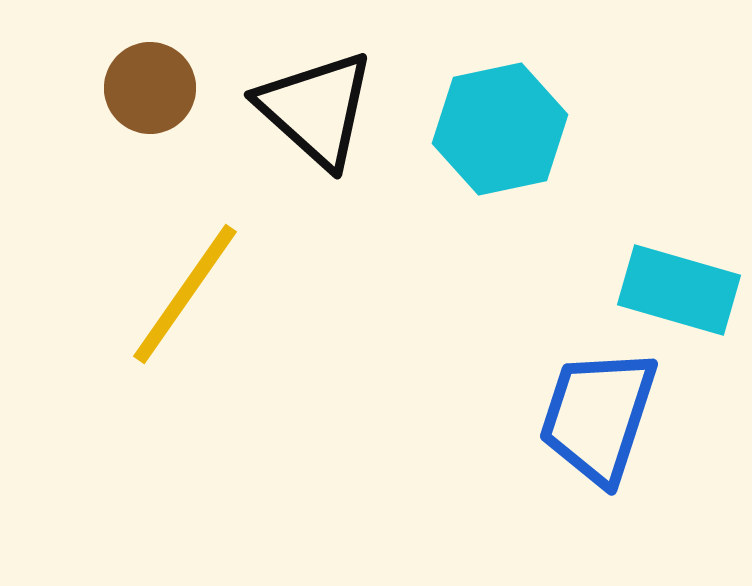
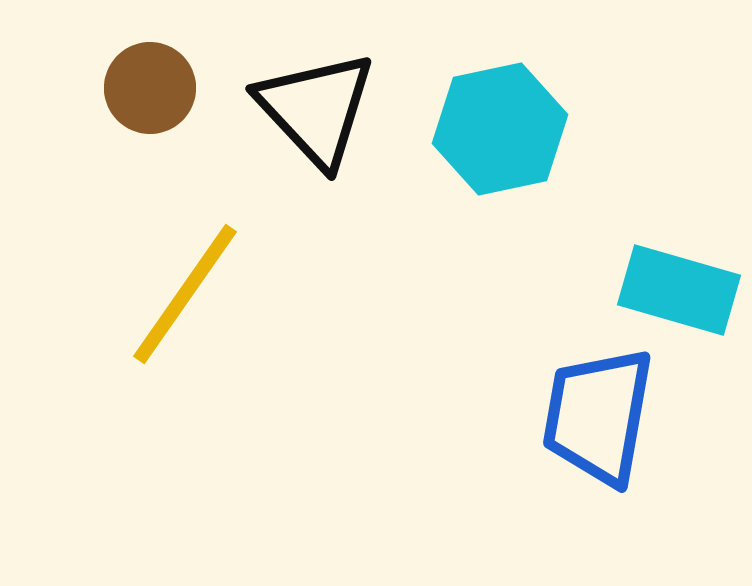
black triangle: rotated 5 degrees clockwise
blue trapezoid: rotated 8 degrees counterclockwise
